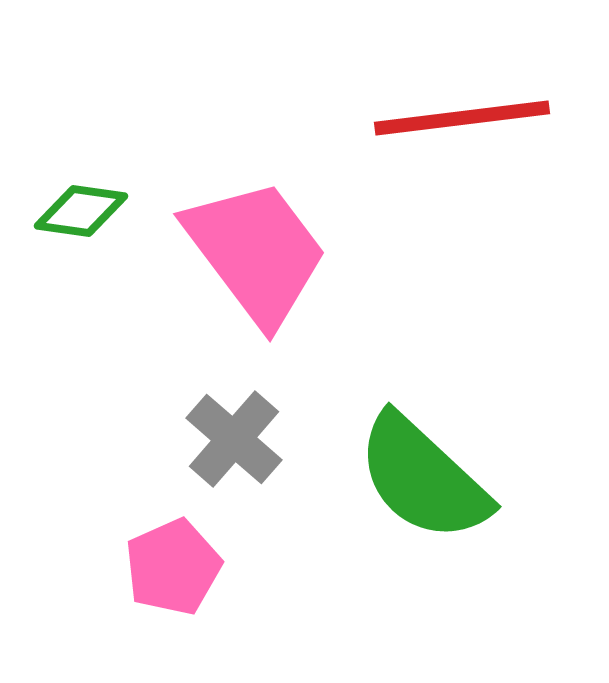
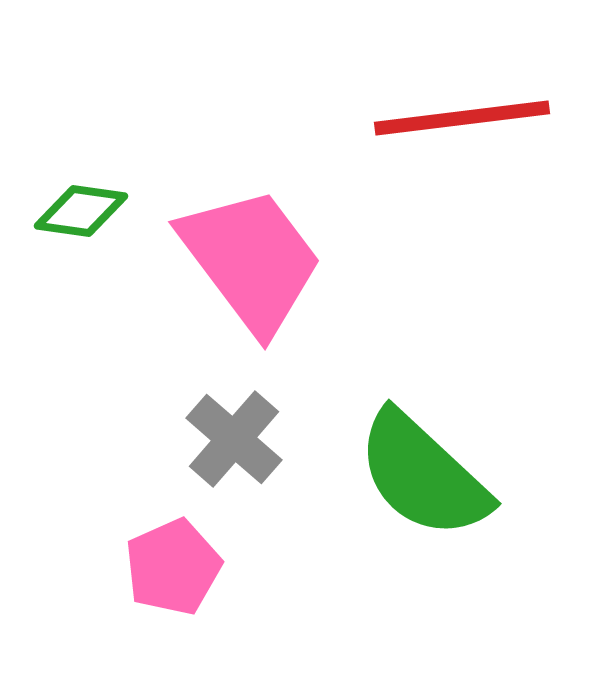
pink trapezoid: moved 5 px left, 8 px down
green semicircle: moved 3 px up
